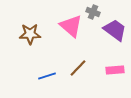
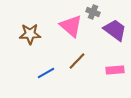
brown line: moved 1 px left, 7 px up
blue line: moved 1 px left, 3 px up; rotated 12 degrees counterclockwise
